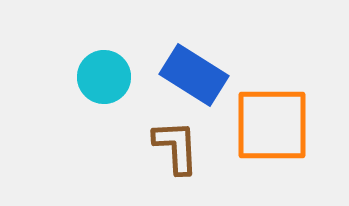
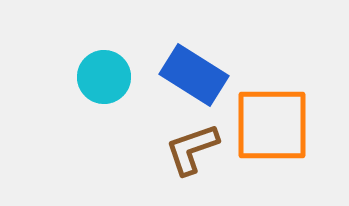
brown L-shape: moved 16 px right, 2 px down; rotated 106 degrees counterclockwise
